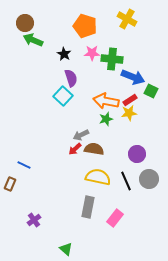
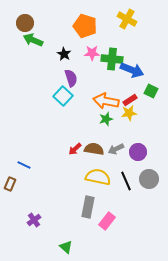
blue arrow: moved 1 px left, 7 px up
gray arrow: moved 35 px right, 14 px down
purple circle: moved 1 px right, 2 px up
pink rectangle: moved 8 px left, 3 px down
green triangle: moved 2 px up
